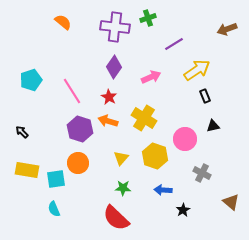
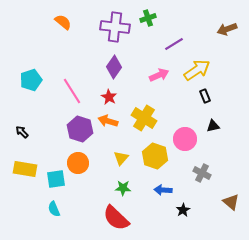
pink arrow: moved 8 px right, 2 px up
yellow rectangle: moved 2 px left, 1 px up
